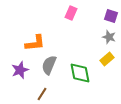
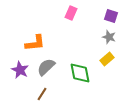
gray semicircle: moved 3 px left, 2 px down; rotated 24 degrees clockwise
purple star: rotated 24 degrees counterclockwise
